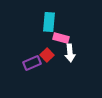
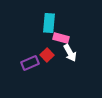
cyan rectangle: moved 1 px down
white arrow: rotated 24 degrees counterclockwise
purple rectangle: moved 2 px left
